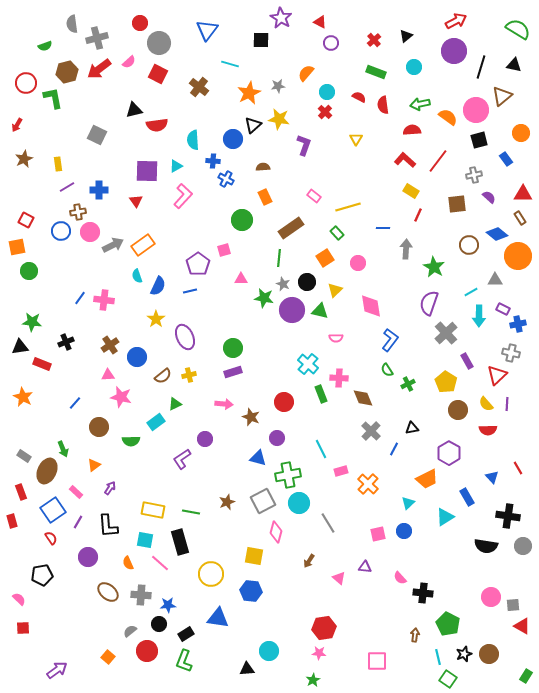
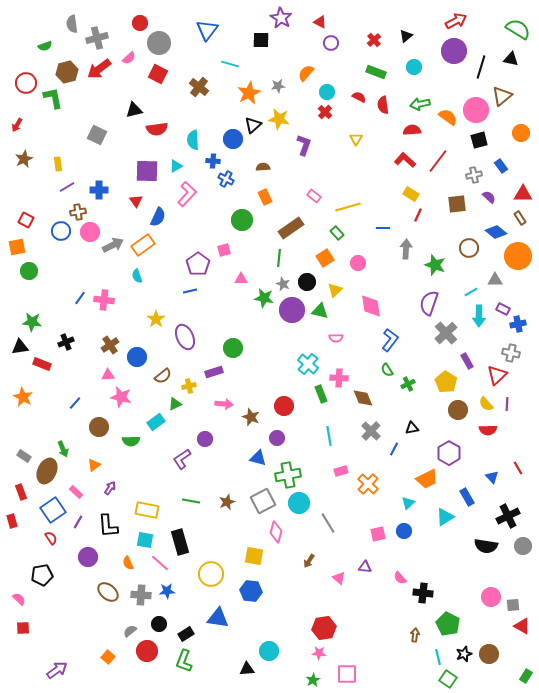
pink semicircle at (129, 62): moved 4 px up
black triangle at (514, 65): moved 3 px left, 6 px up
red semicircle at (157, 125): moved 4 px down
blue rectangle at (506, 159): moved 5 px left, 7 px down
yellow rectangle at (411, 191): moved 3 px down
pink L-shape at (183, 196): moved 4 px right, 2 px up
blue diamond at (497, 234): moved 1 px left, 2 px up
brown circle at (469, 245): moved 3 px down
green star at (434, 267): moved 1 px right, 2 px up; rotated 10 degrees counterclockwise
blue semicircle at (158, 286): moved 69 px up
purple rectangle at (233, 372): moved 19 px left
yellow cross at (189, 375): moved 11 px down
red circle at (284, 402): moved 4 px down
cyan line at (321, 449): moved 8 px right, 13 px up; rotated 18 degrees clockwise
yellow rectangle at (153, 510): moved 6 px left
green line at (191, 512): moved 11 px up
black cross at (508, 516): rotated 35 degrees counterclockwise
blue star at (168, 605): moved 1 px left, 14 px up
pink square at (377, 661): moved 30 px left, 13 px down
